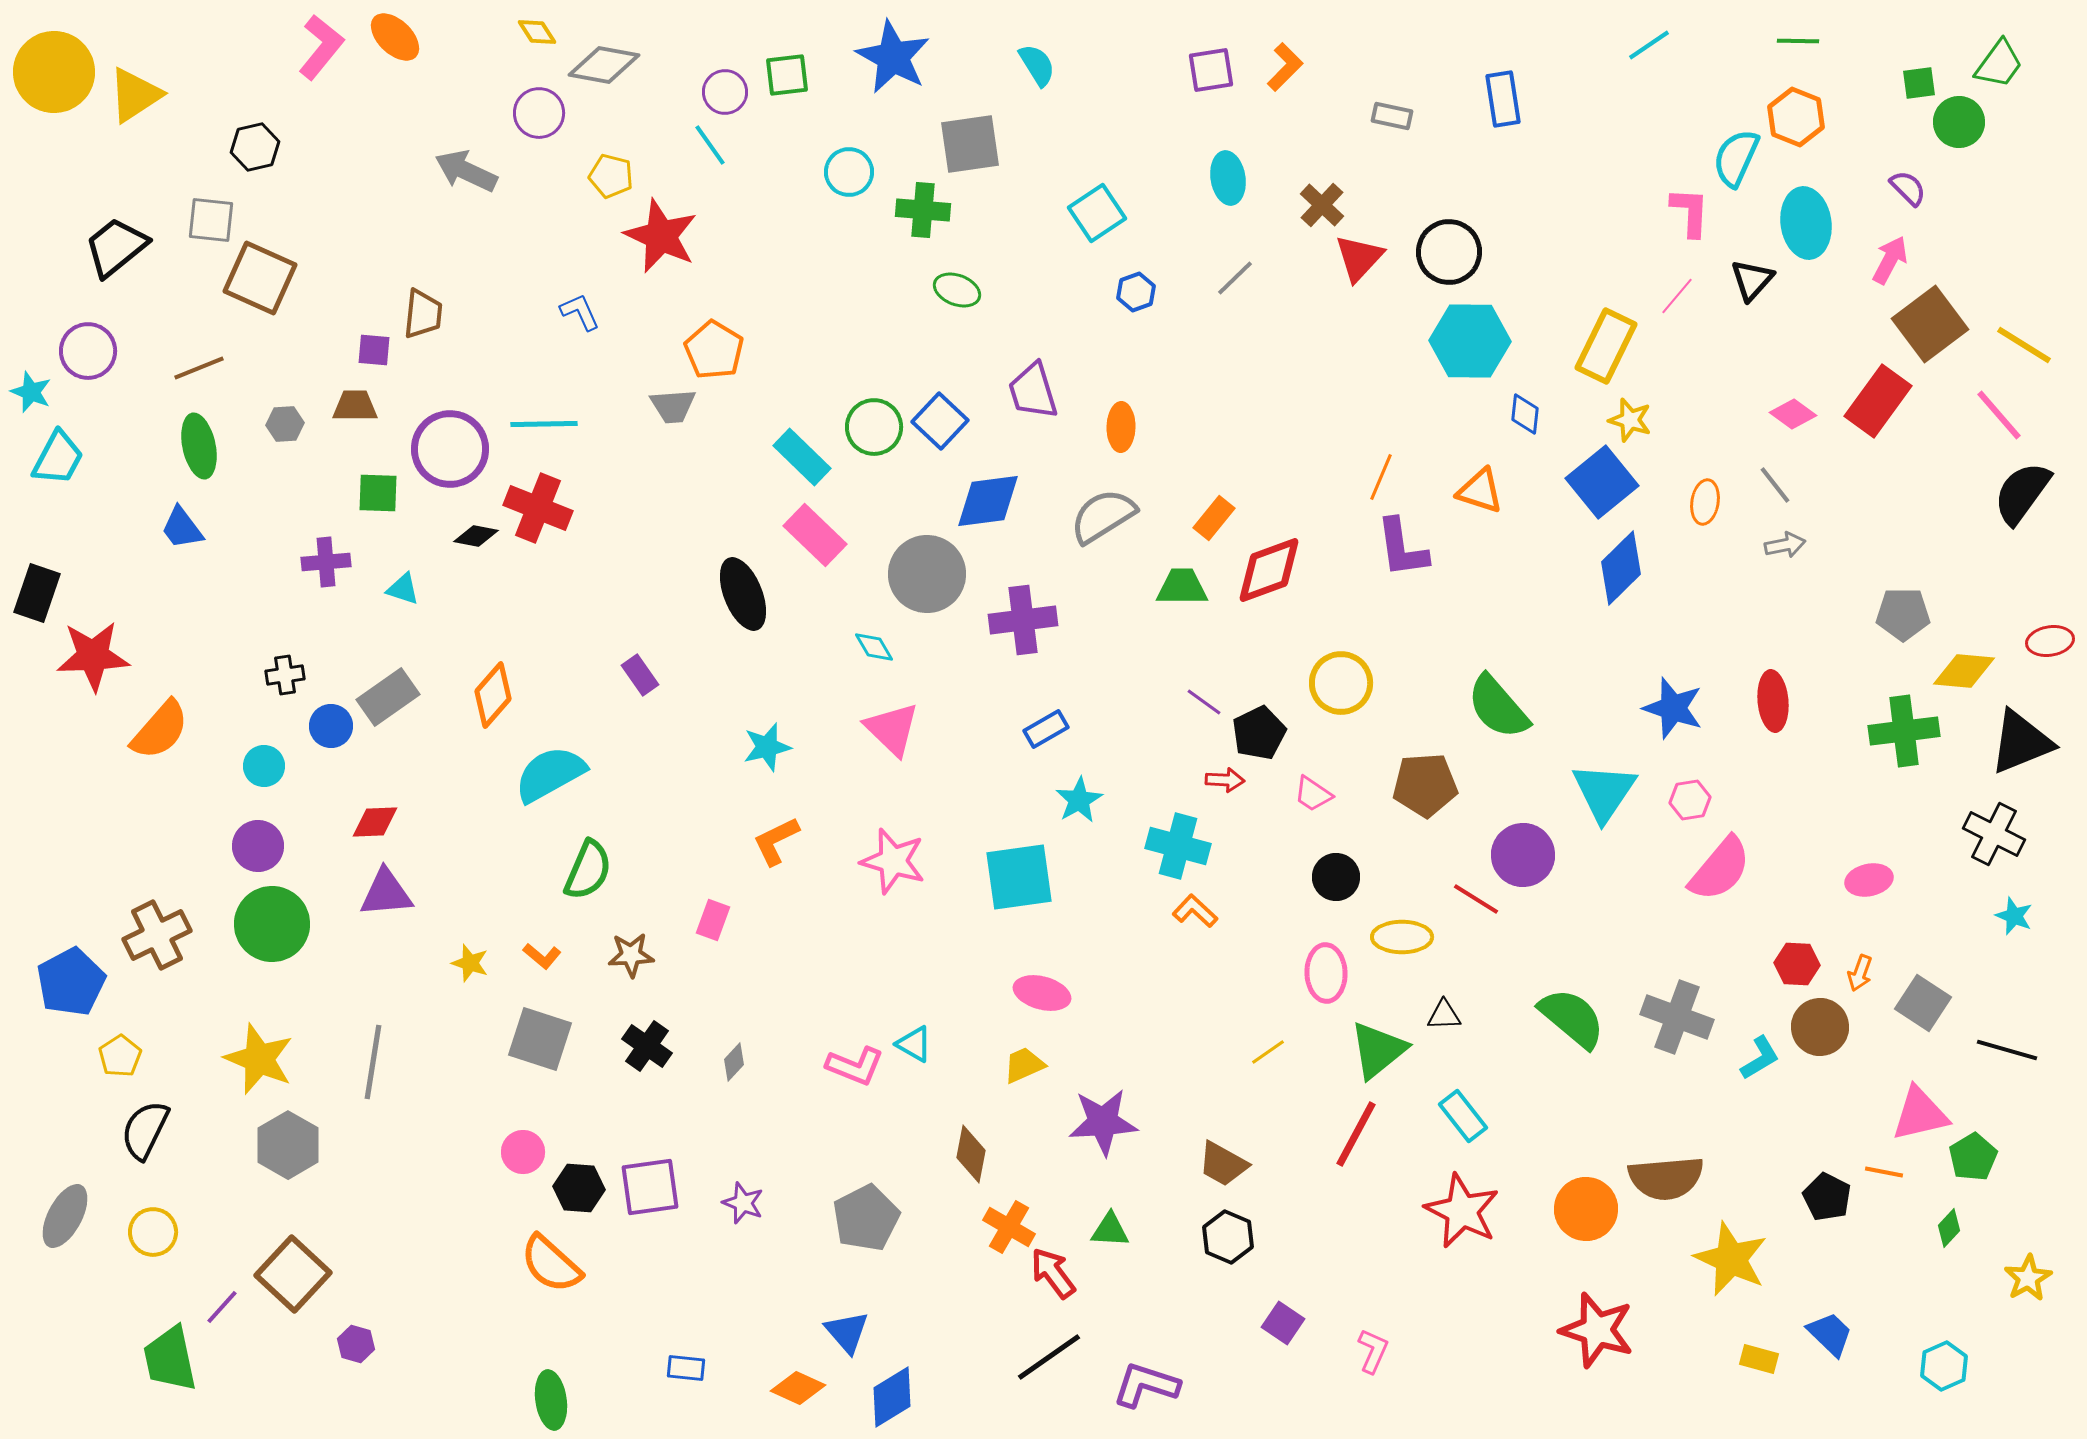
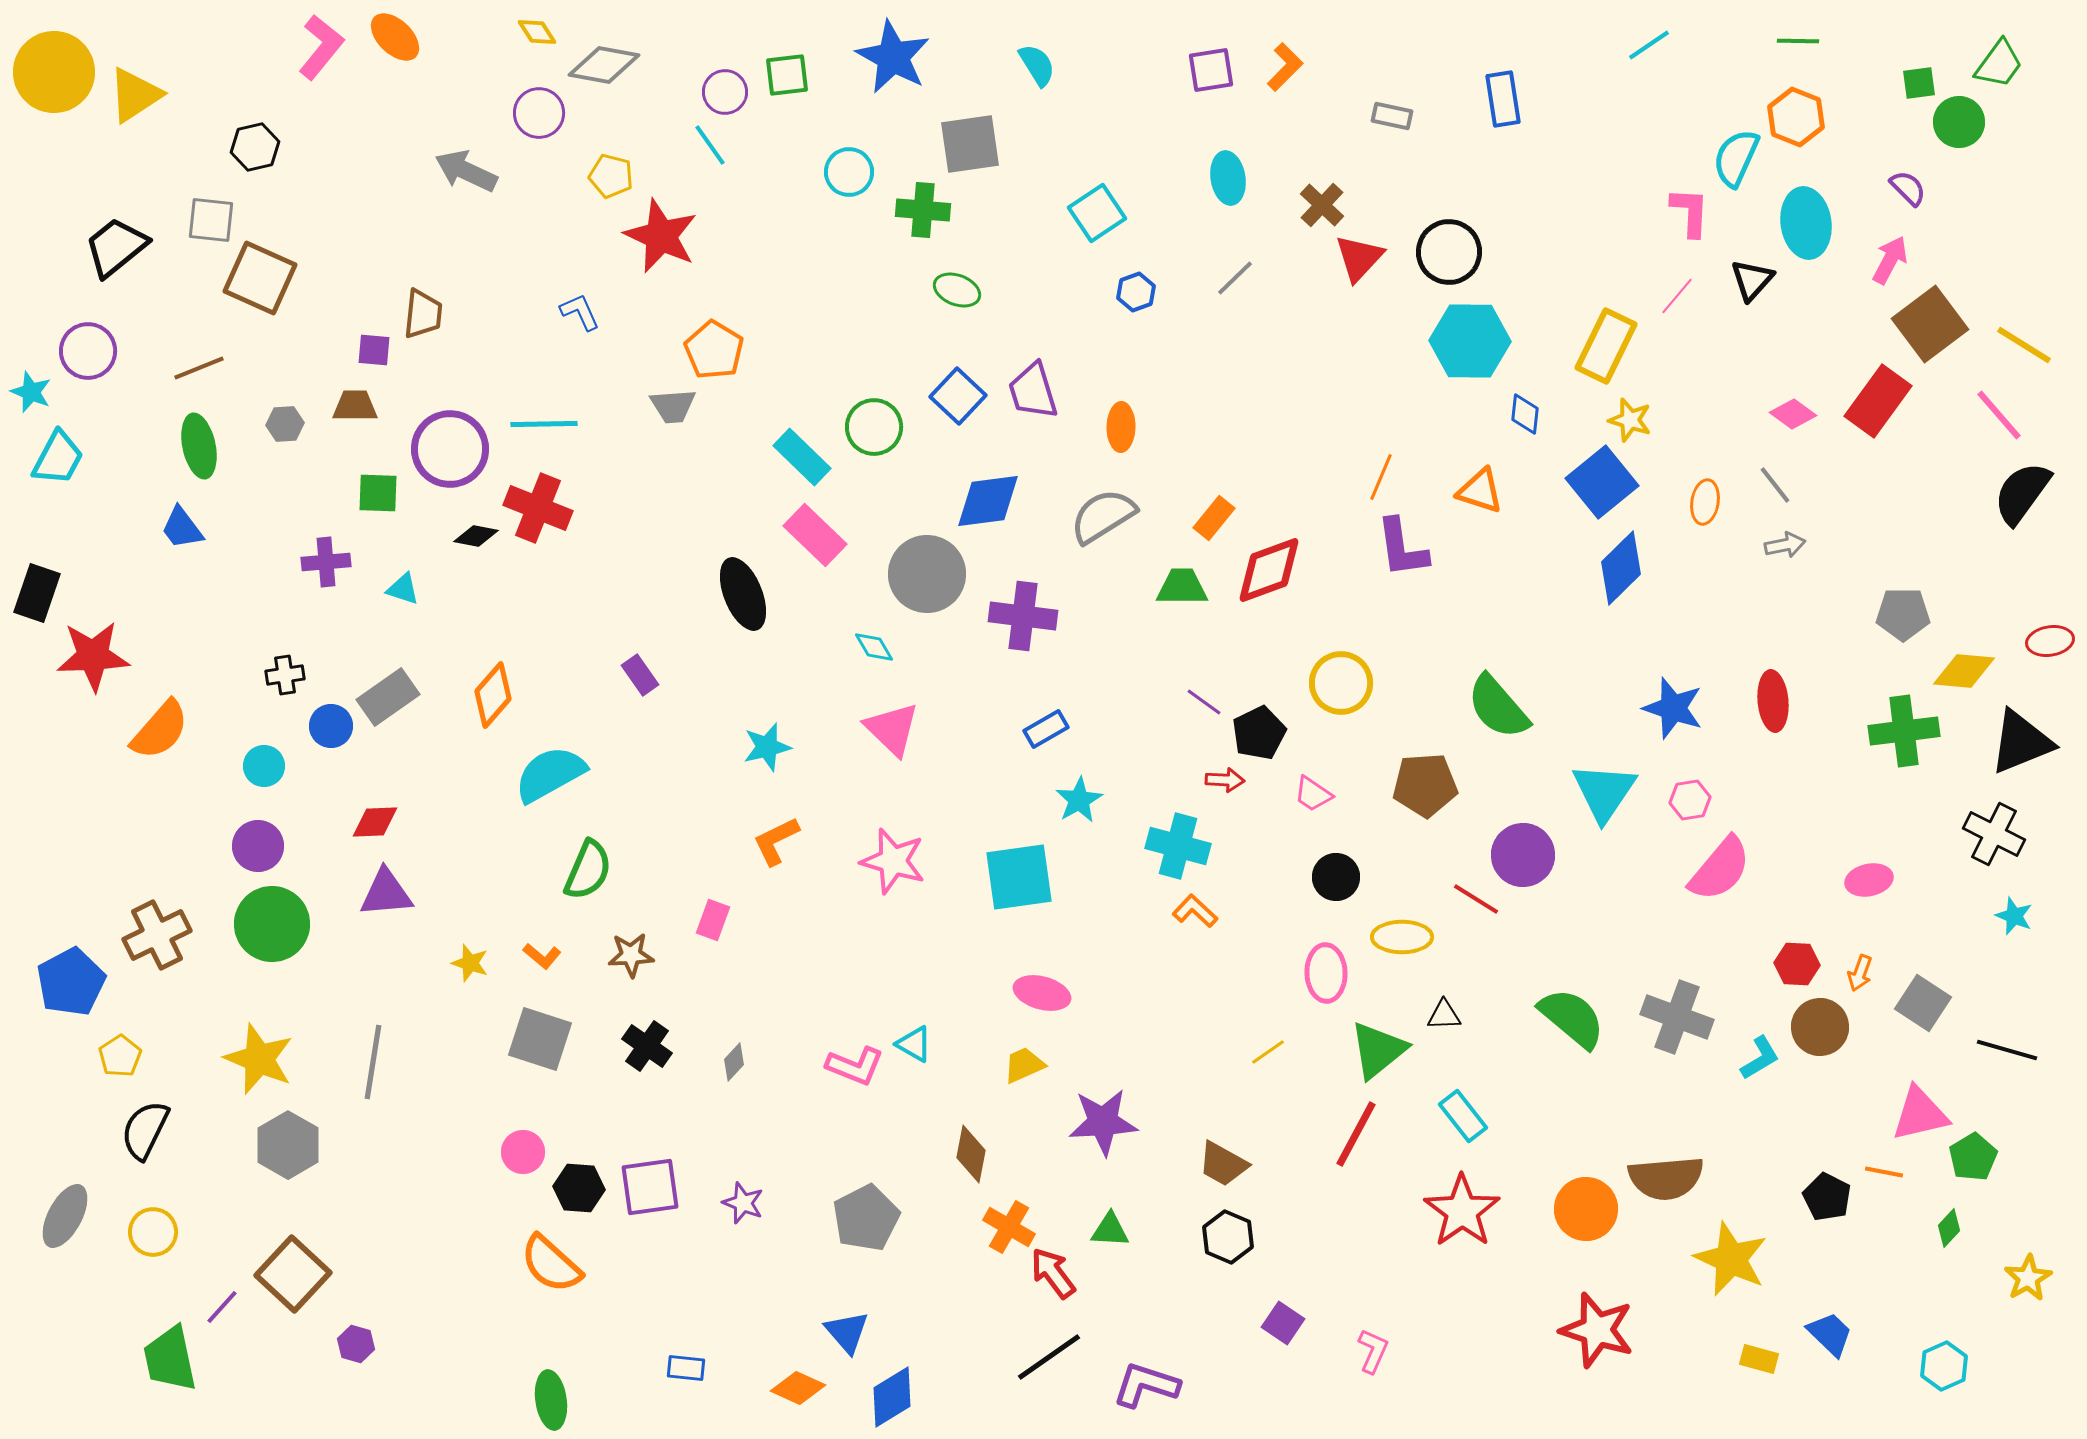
blue square at (940, 421): moved 18 px right, 25 px up
purple cross at (1023, 620): moved 4 px up; rotated 14 degrees clockwise
red star at (1462, 1211): rotated 10 degrees clockwise
